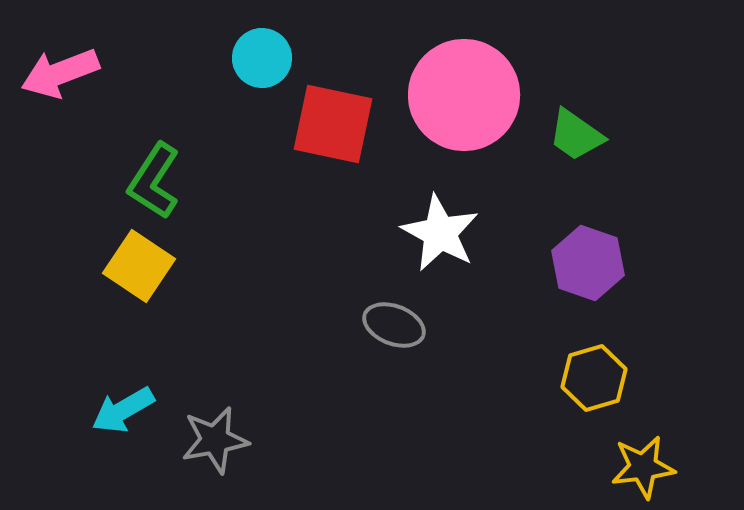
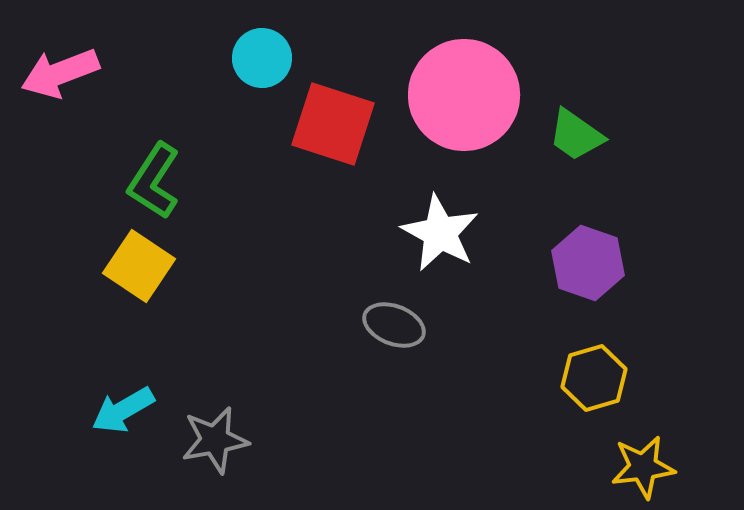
red square: rotated 6 degrees clockwise
